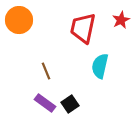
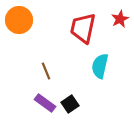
red star: moved 1 px left, 1 px up
